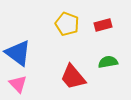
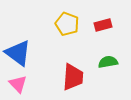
red trapezoid: rotated 136 degrees counterclockwise
